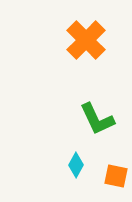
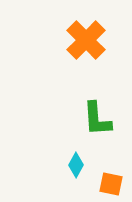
green L-shape: rotated 21 degrees clockwise
orange square: moved 5 px left, 8 px down
